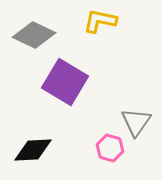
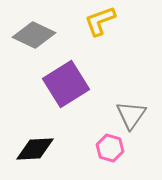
yellow L-shape: rotated 32 degrees counterclockwise
purple square: moved 1 px right, 2 px down; rotated 27 degrees clockwise
gray triangle: moved 5 px left, 7 px up
black diamond: moved 2 px right, 1 px up
